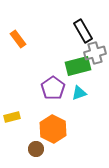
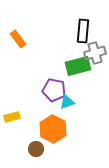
black rectangle: rotated 35 degrees clockwise
purple pentagon: moved 1 px right, 2 px down; rotated 25 degrees counterclockwise
cyan triangle: moved 12 px left, 9 px down
